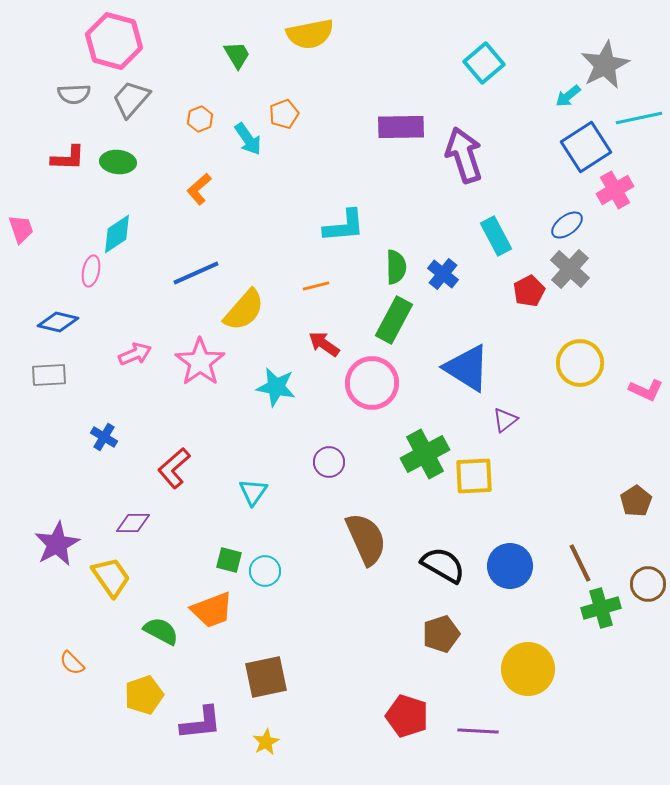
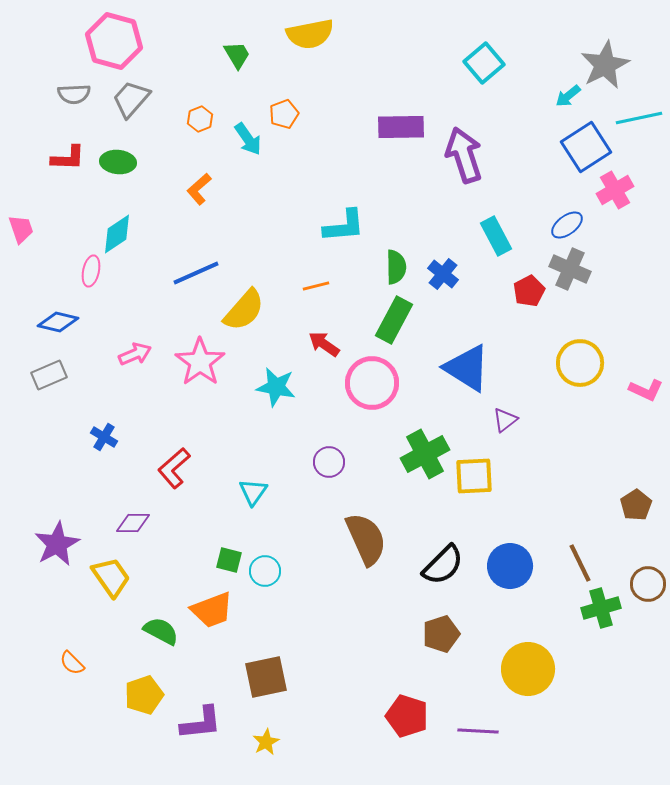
gray cross at (570, 269): rotated 18 degrees counterclockwise
gray rectangle at (49, 375): rotated 20 degrees counterclockwise
brown pentagon at (636, 501): moved 4 px down
black semicircle at (443, 565): rotated 105 degrees clockwise
